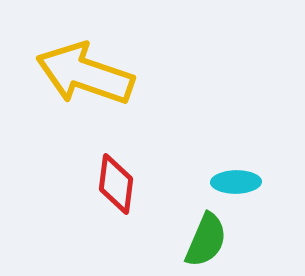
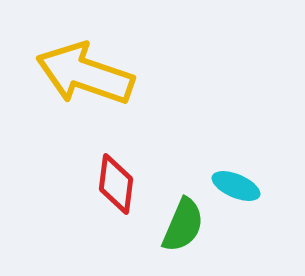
cyan ellipse: moved 4 px down; rotated 24 degrees clockwise
green semicircle: moved 23 px left, 15 px up
